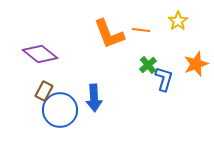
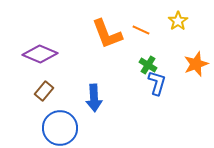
orange line: rotated 18 degrees clockwise
orange L-shape: moved 2 px left
purple diamond: rotated 16 degrees counterclockwise
green cross: rotated 18 degrees counterclockwise
blue L-shape: moved 7 px left, 4 px down
brown rectangle: rotated 12 degrees clockwise
blue circle: moved 18 px down
